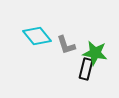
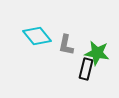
gray L-shape: rotated 30 degrees clockwise
green star: moved 2 px right
